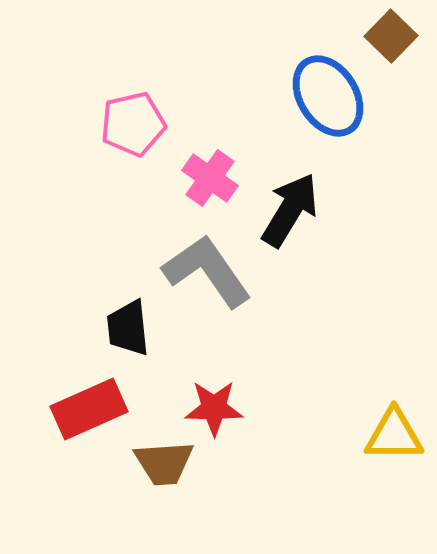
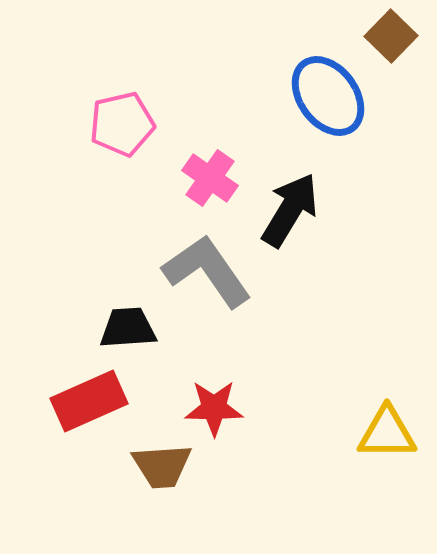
blue ellipse: rotated 4 degrees counterclockwise
pink pentagon: moved 11 px left
black trapezoid: rotated 92 degrees clockwise
red rectangle: moved 8 px up
yellow triangle: moved 7 px left, 2 px up
brown trapezoid: moved 2 px left, 3 px down
